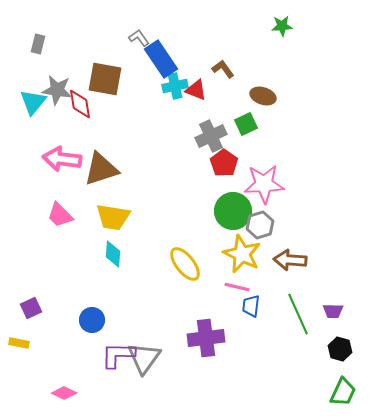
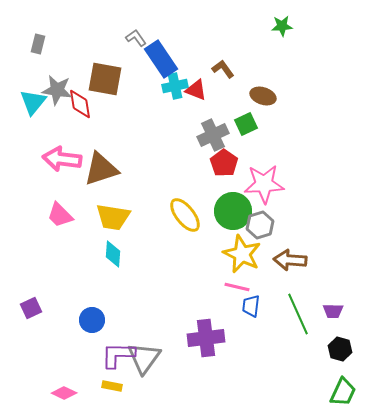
gray L-shape: moved 3 px left
gray cross: moved 2 px right, 1 px up
yellow ellipse: moved 49 px up
yellow rectangle: moved 93 px right, 43 px down
